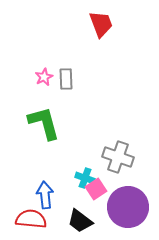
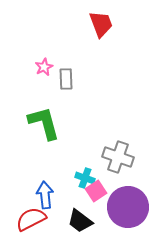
pink star: moved 10 px up
pink square: moved 2 px down
red semicircle: rotated 32 degrees counterclockwise
